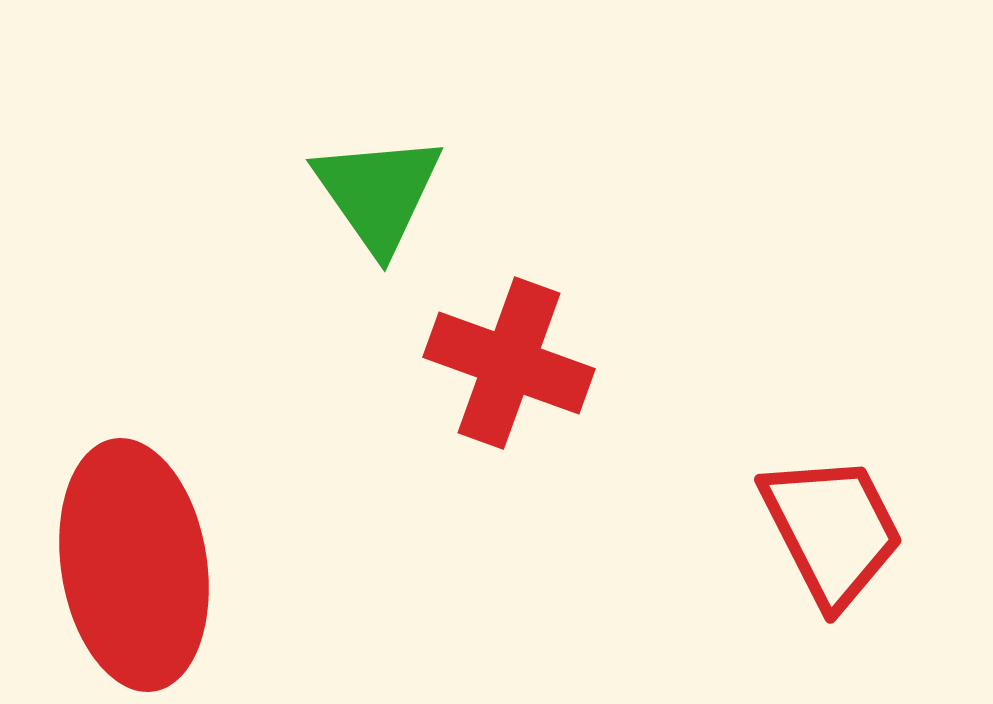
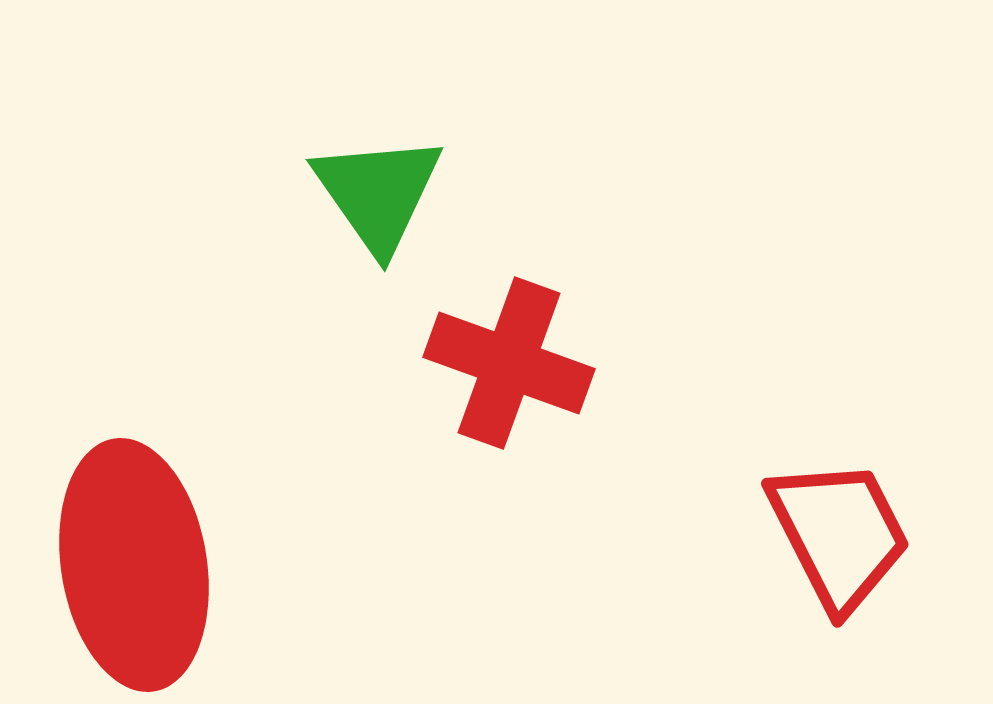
red trapezoid: moved 7 px right, 4 px down
